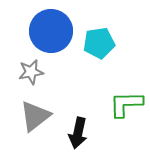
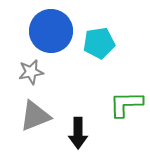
gray triangle: rotated 16 degrees clockwise
black arrow: rotated 12 degrees counterclockwise
